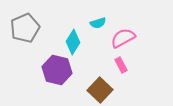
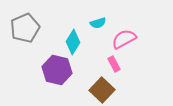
pink semicircle: moved 1 px right, 1 px down
pink rectangle: moved 7 px left, 1 px up
brown square: moved 2 px right
